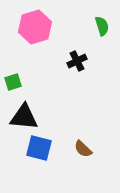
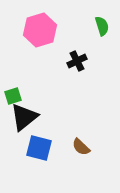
pink hexagon: moved 5 px right, 3 px down
green square: moved 14 px down
black triangle: rotated 44 degrees counterclockwise
brown semicircle: moved 2 px left, 2 px up
